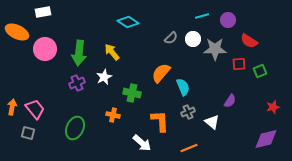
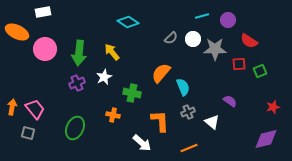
purple semicircle: rotated 88 degrees counterclockwise
